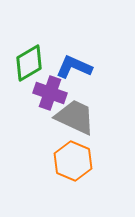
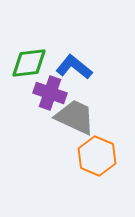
green diamond: rotated 24 degrees clockwise
blue L-shape: rotated 15 degrees clockwise
orange hexagon: moved 24 px right, 5 px up
